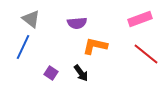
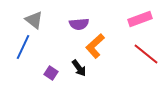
gray triangle: moved 3 px right, 1 px down
purple semicircle: moved 2 px right, 1 px down
orange L-shape: rotated 55 degrees counterclockwise
black arrow: moved 2 px left, 5 px up
